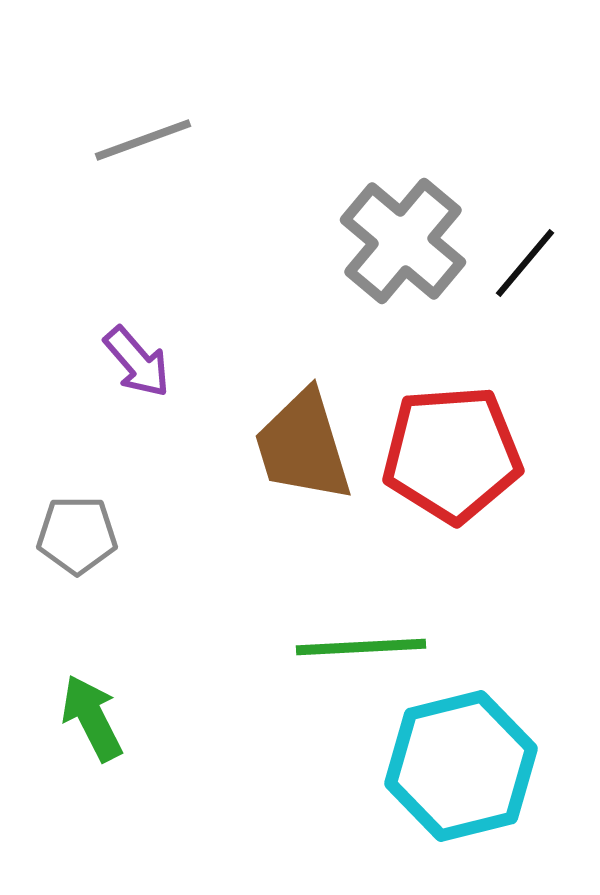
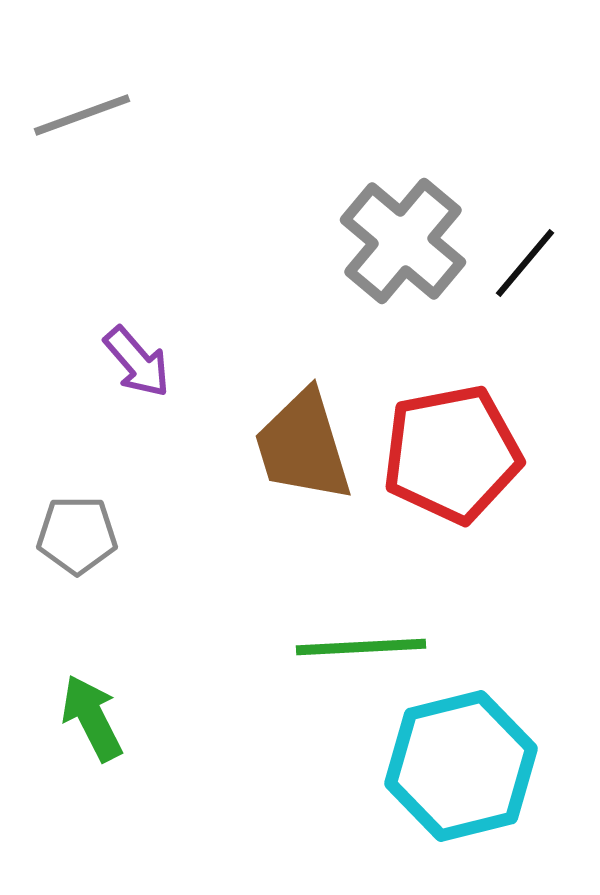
gray line: moved 61 px left, 25 px up
red pentagon: rotated 7 degrees counterclockwise
